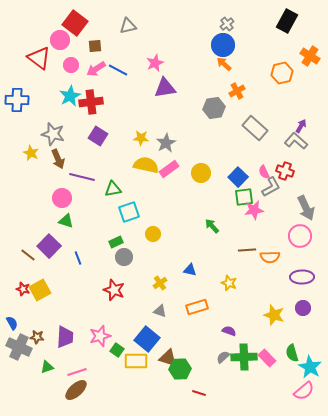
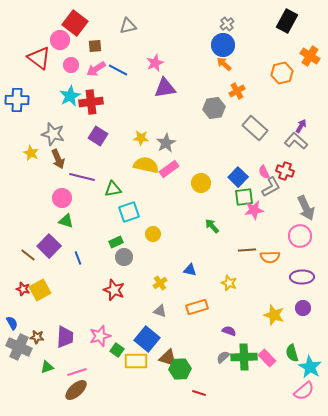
yellow circle at (201, 173): moved 10 px down
